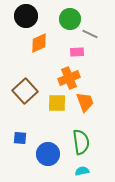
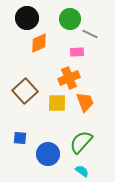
black circle: moved 1 px right, 2 px down
green semicircle: rotated 130 degrees counterclockwise
cyan semicircle: rotated 48 degrees clockwise
